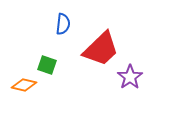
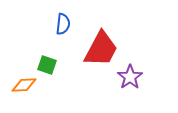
red trapezoid: rotated 18 degrees counterclockwise
orange diamond: rotated 15 degrees counterclockwise
